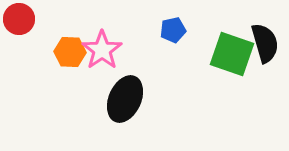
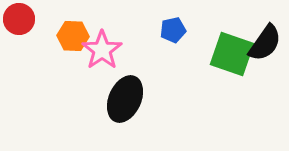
black semicircle: rotated 51 degrees clockwise
orange hexagon: moved 3 px right, 16 px up
